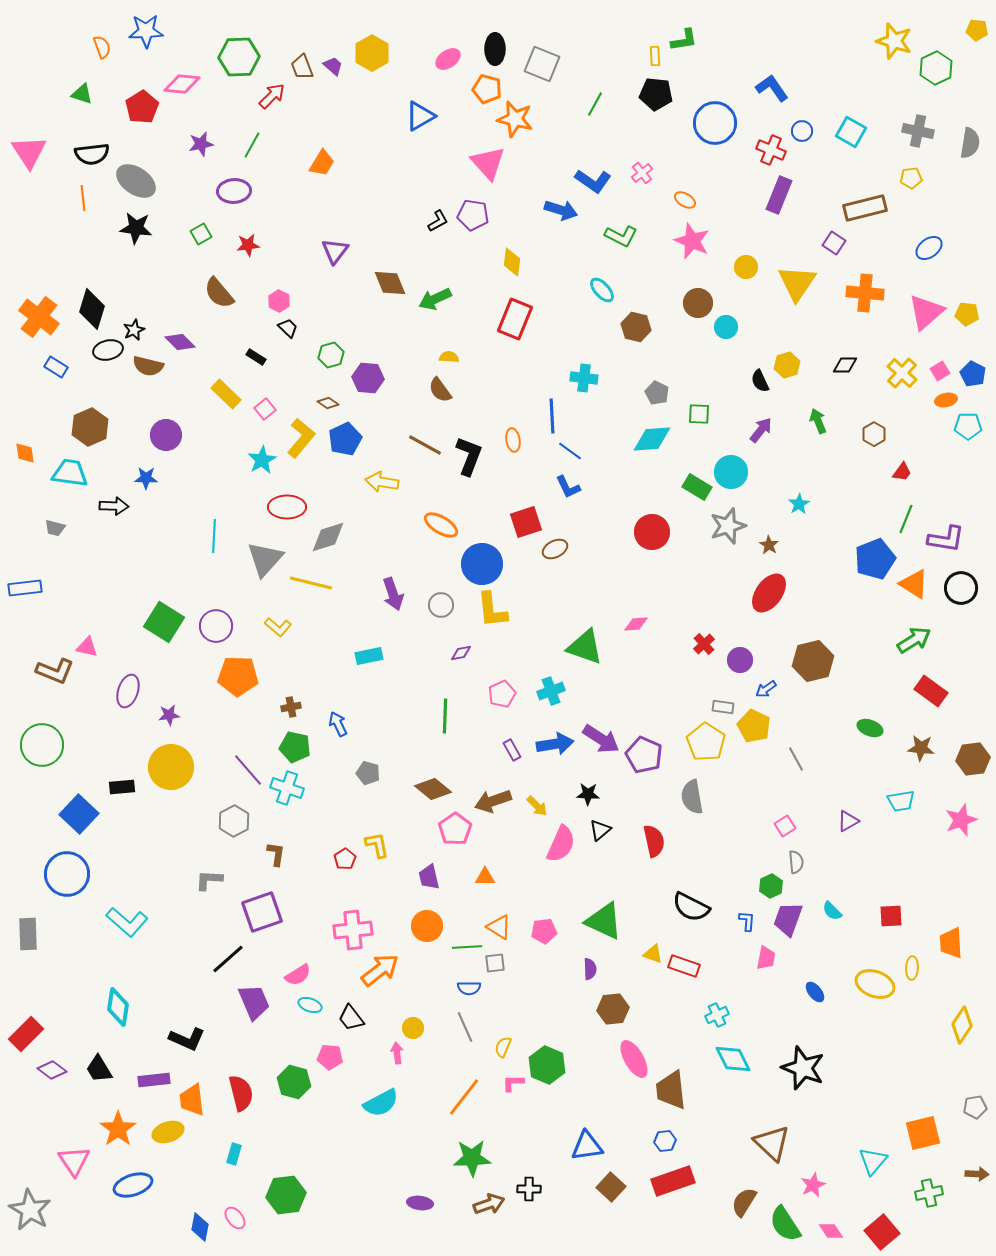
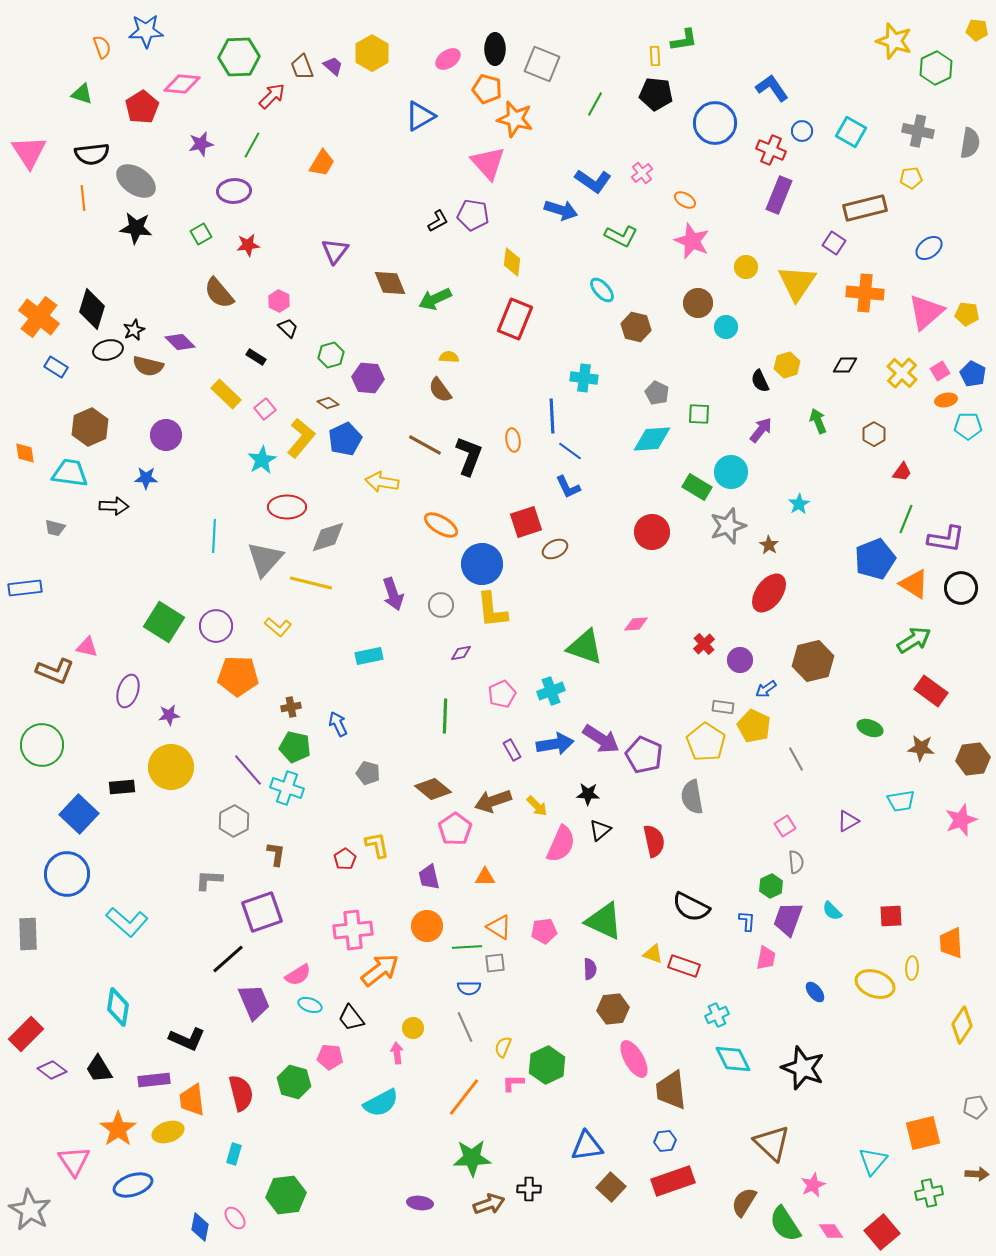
green hexagon at (547, 1065): rotated 12 degrees clockwise
